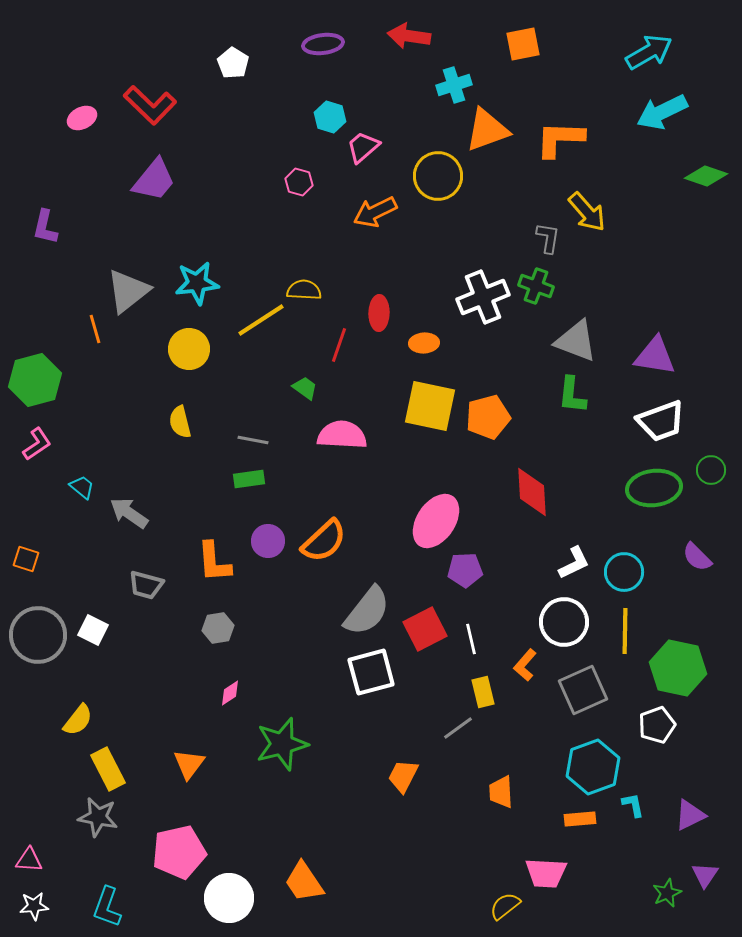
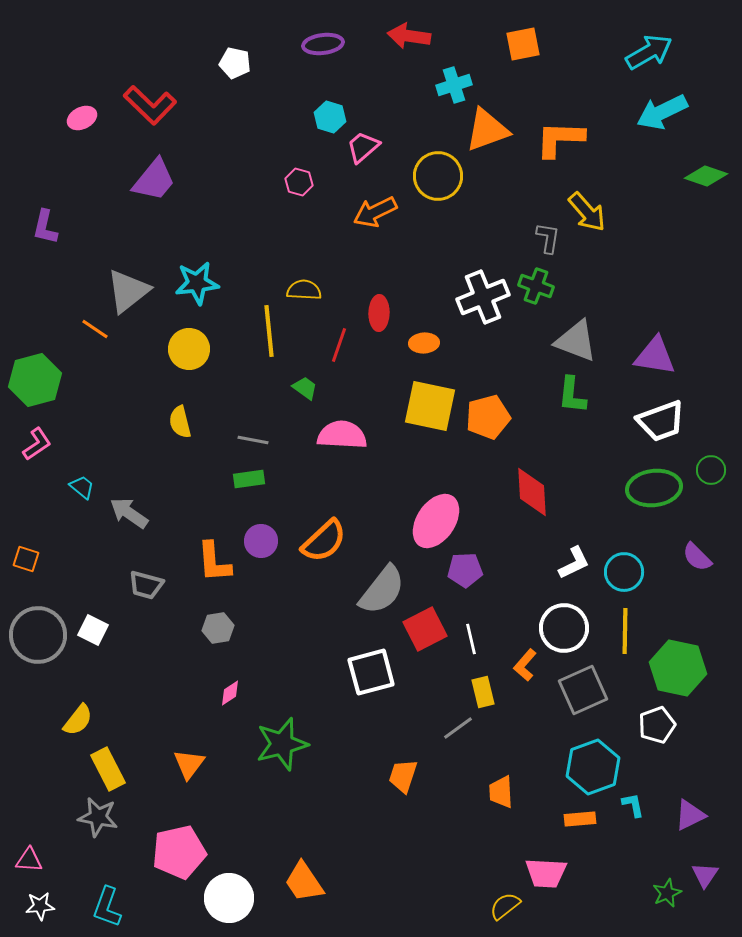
white pentagon at (233, 63): moved 2 px right; rotated 20 degrees counterclockwise
yellow line at (261, 320): moved 8 px right, 11 px down; rotated 63 degrees counterclockwise
orange line at (95, 329): rotated 40 degrees counterclockwise
purple circle at (268, 541): moved 7 px left
gray semicircle at (367, 611): moved 15 px right, 21 px up
white circle at (564, 622): moved 6 px down
orange trapezoid at (403, 776): rotated 9 degrees counterclockwise
white star at (34, 906): moved 6 px right
